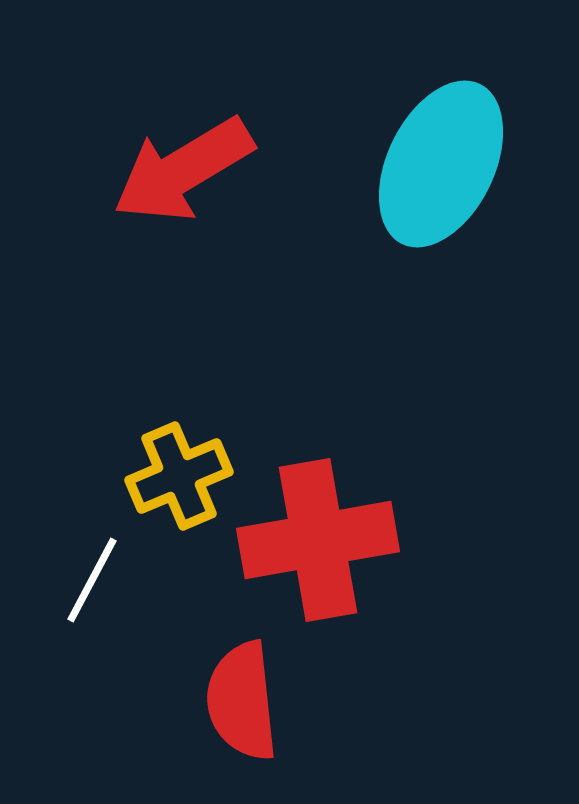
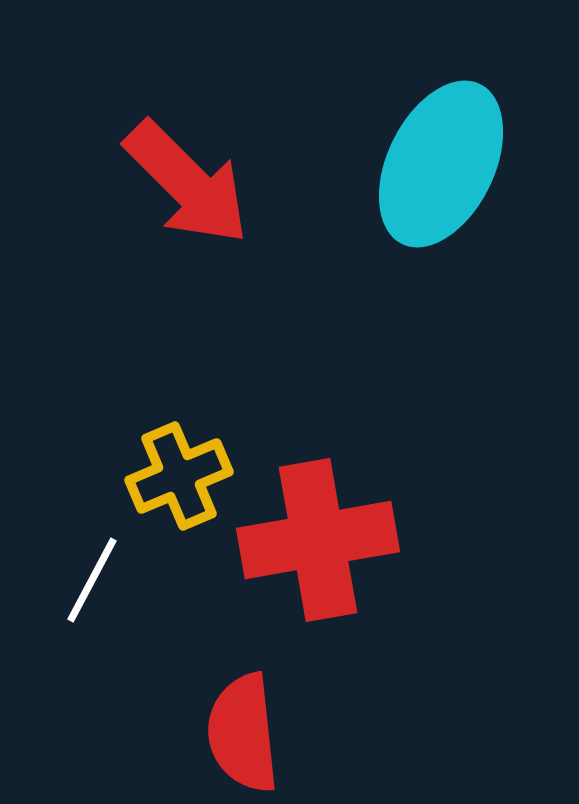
red arrow: moved 4 px right, 13 px down; rotated 104 degrees counterclockwise
red semicircle: moved 1 px right, 32 px down
